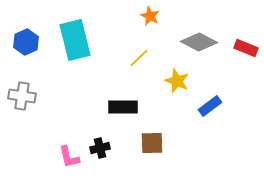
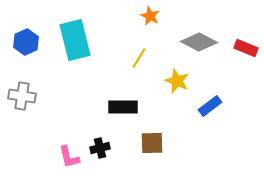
yellow line: rotated 15 degrees counterclockwise
